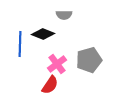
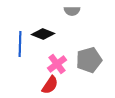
gray semicircle: moved 8 px right, 4 px up
